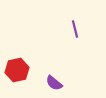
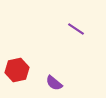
purple line: moved 1 px right; rotated 42 degrees counterclockwise
